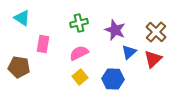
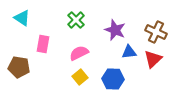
green cross: moved 3 px left, 3 px up; rotated 30 degrees counterclockwise
brown cross: rotated 20 degrees counterclockwise
blue triangle: rotated 35 degrees clockwise
